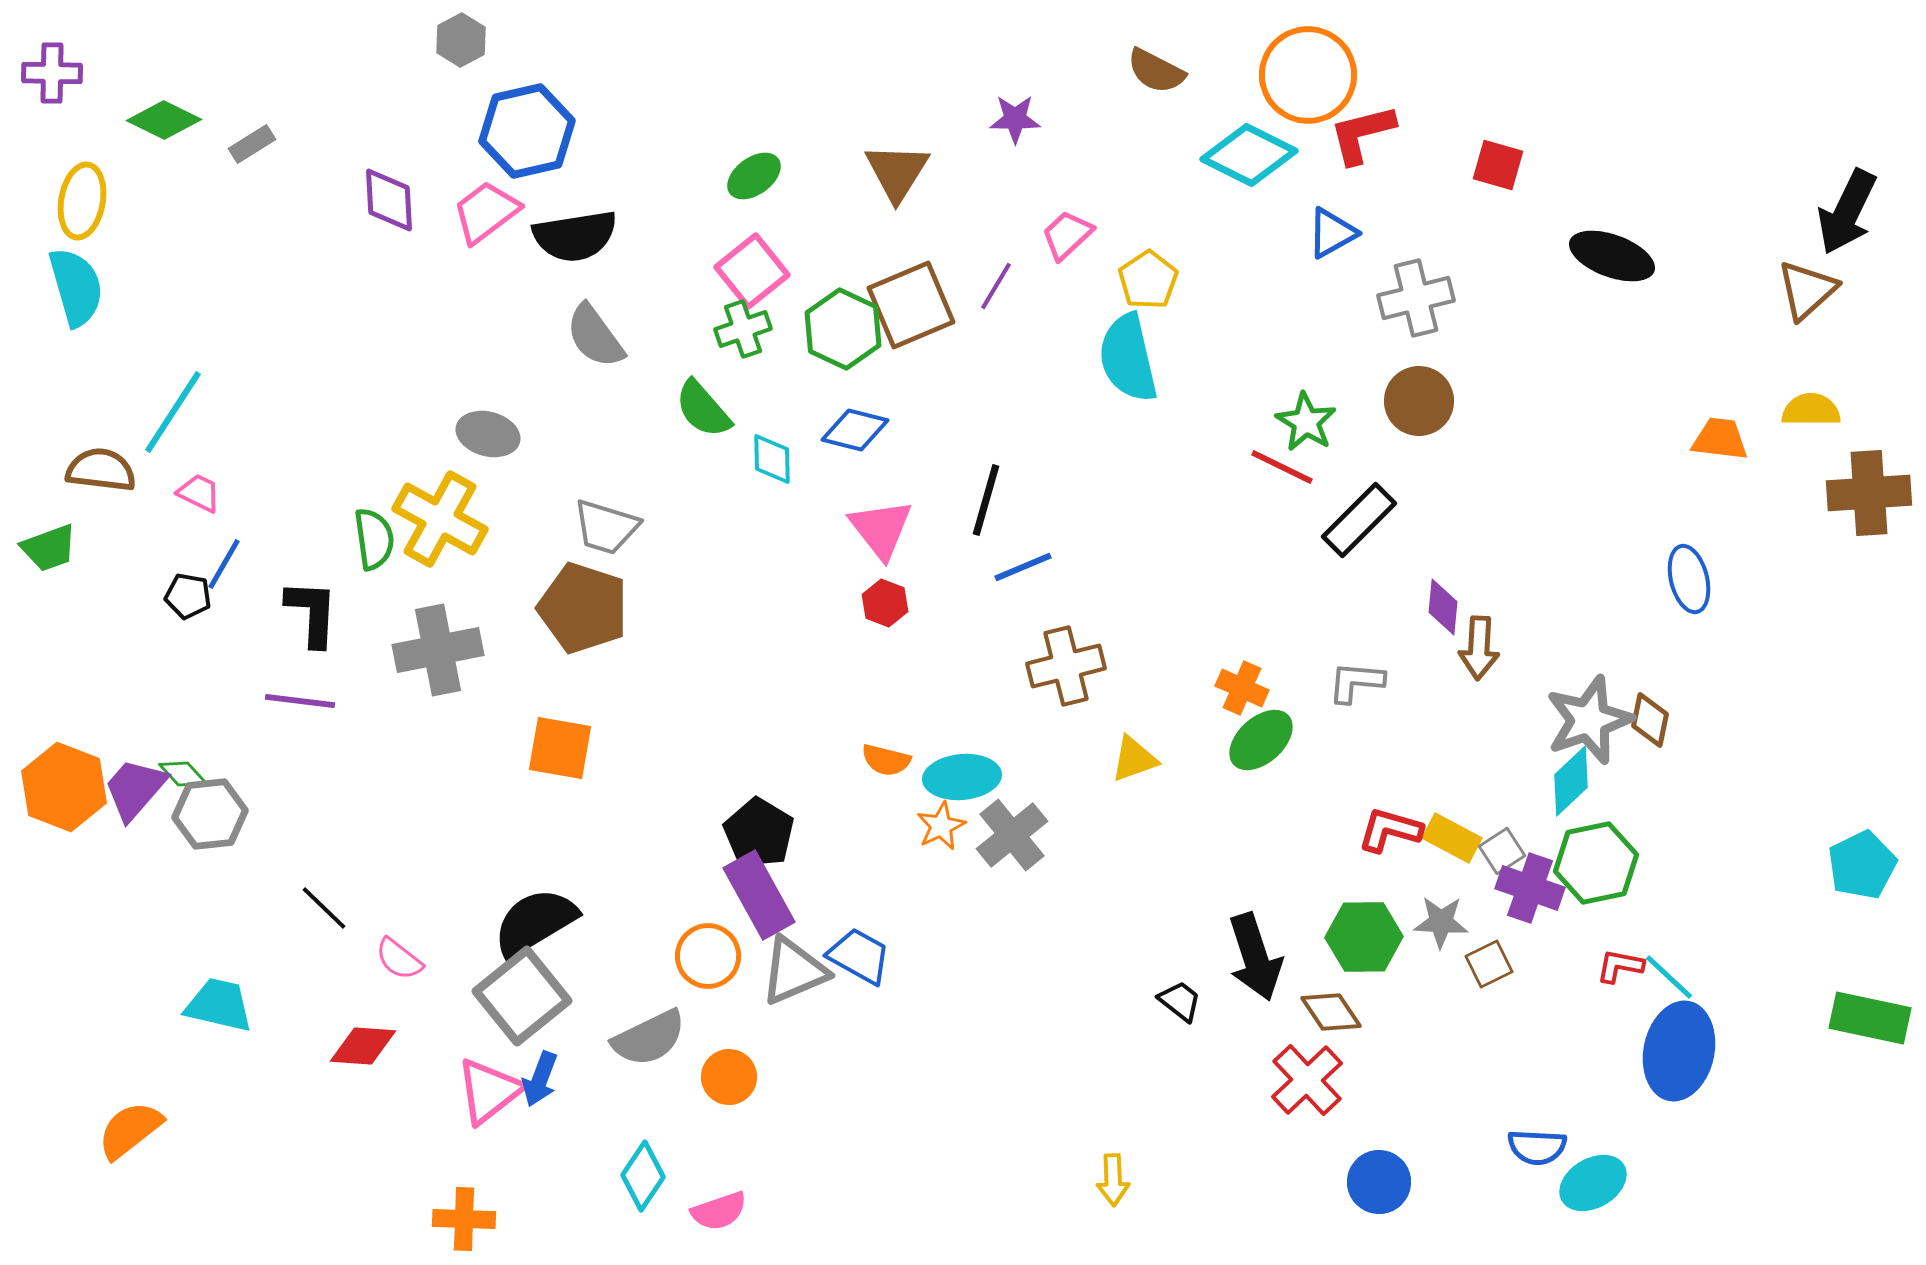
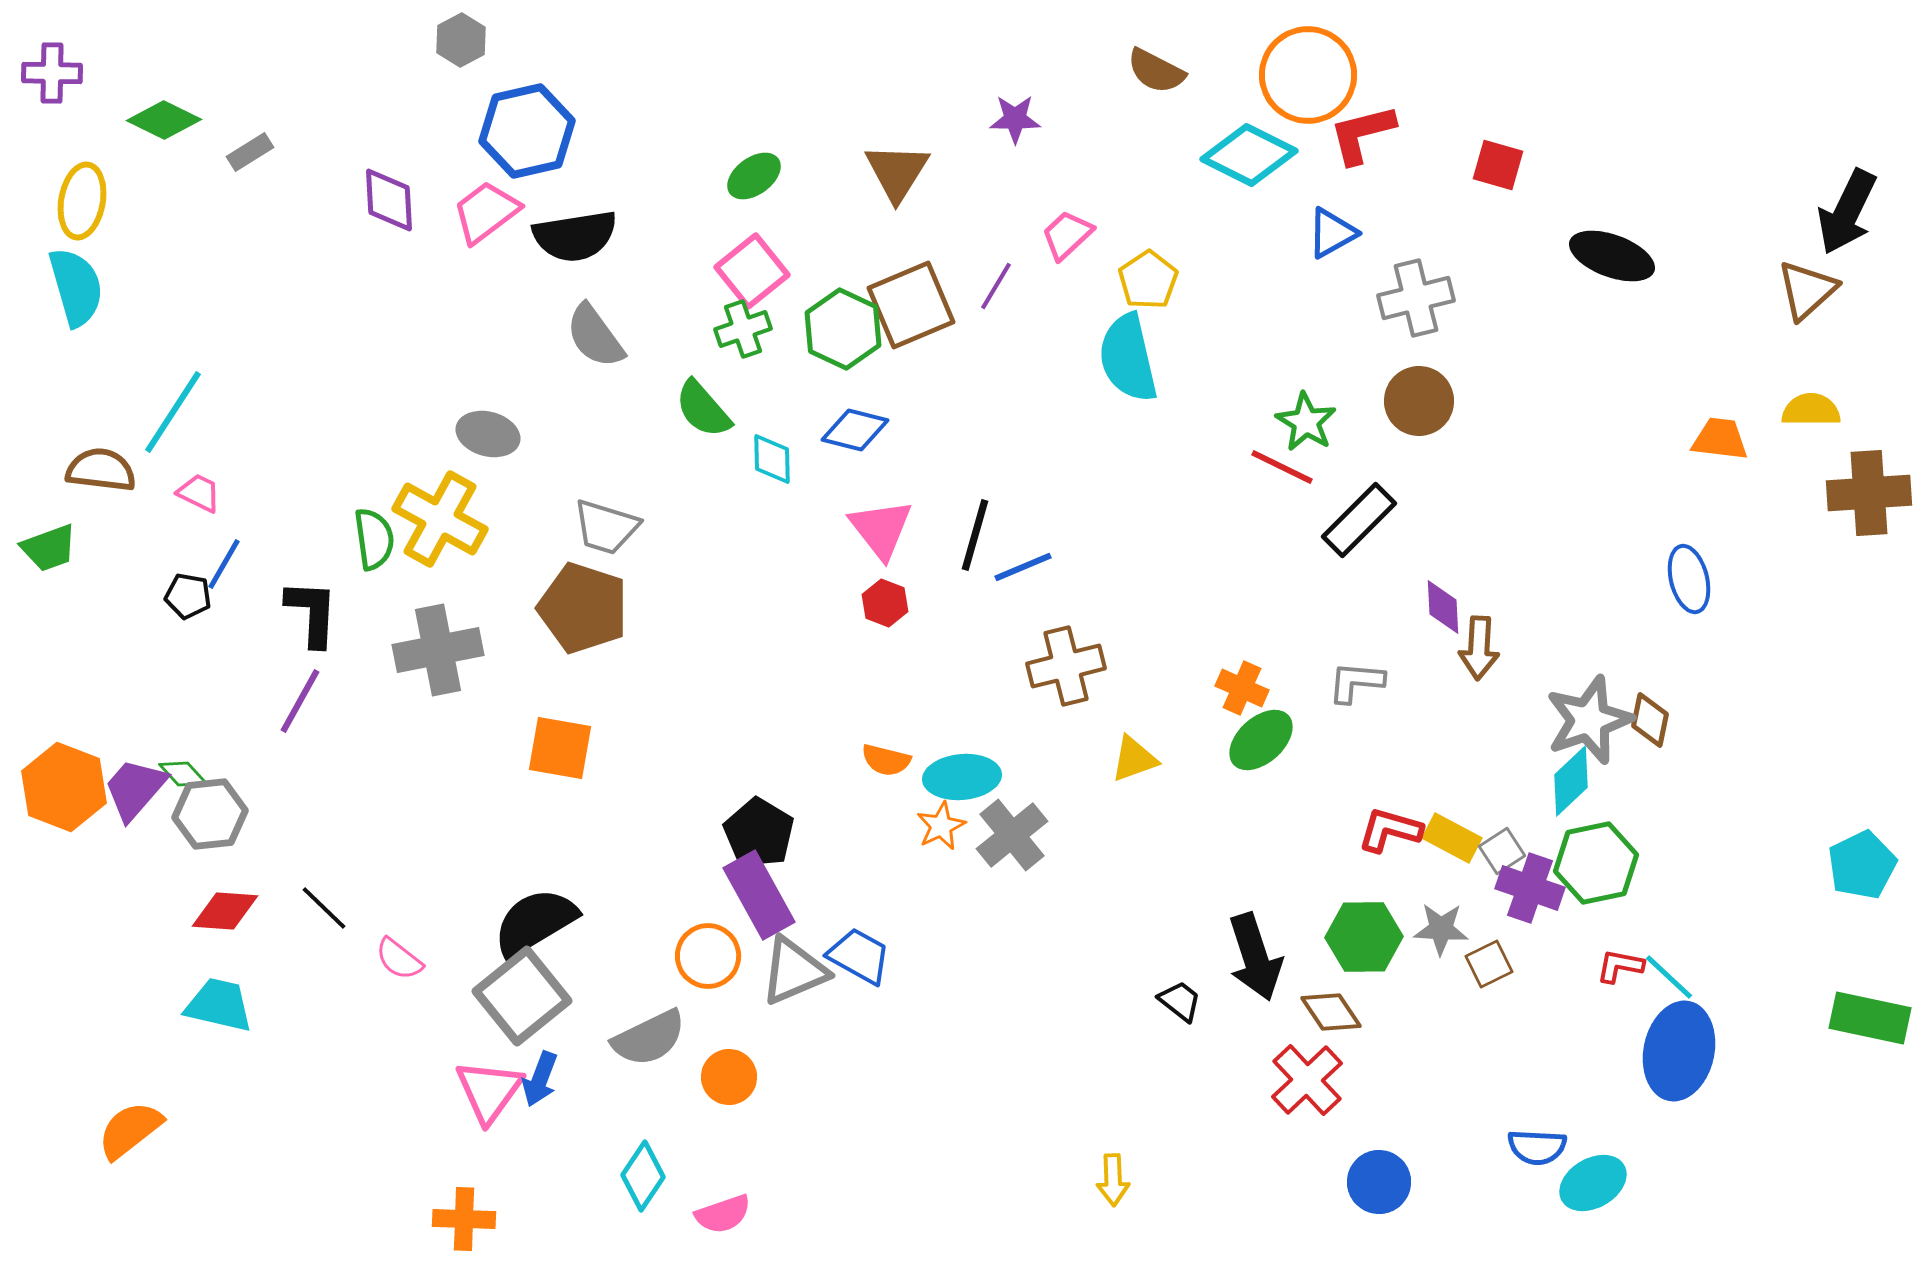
gray rectangle at (252, 144): moved 2 px left, 8 px down
black line at (986, 500): moved 11 px left, 35 px down
purple diamond at (1443, 607): rotated 8 degrees counterclockwise
purple line at (300, 701): rotated 68 degrees counterclockwise
gray star at (1441, 922): moved 7 px down
red diamond at (363, 1046): moved 138 px left, 135 px up
pink triangle at (489, 1091): rotated 16 degrees counterclockwise
pink semicircle at (719, 1211): moved 4 px right, 3 px down
